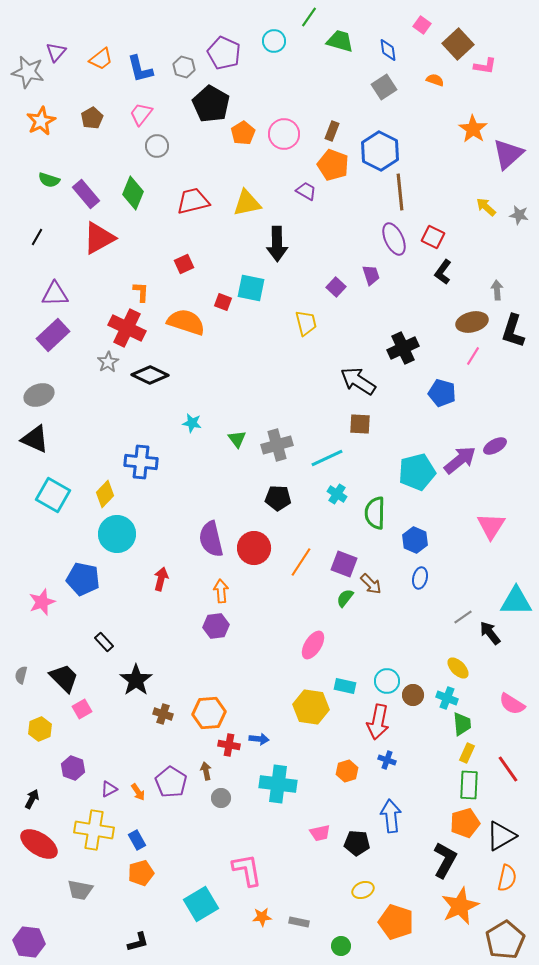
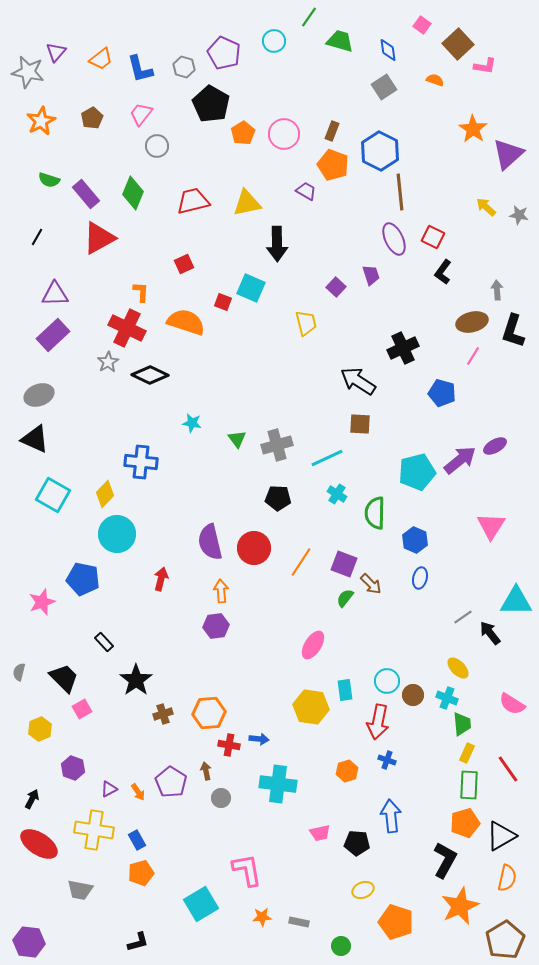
cyan square at (251, 288): rotated 12 degrees clockwise
purple semicircle at (211, 539): moved 1 px left, 3 px down
gray semicircle at (21, 675): moved 2 px left, 3 px up
cyan rectangle at (345, 686): moved 4 px down; rotated 70 degrees clockwise
brown cross at (163, 714): rotated 36 degrees counterclockwise
